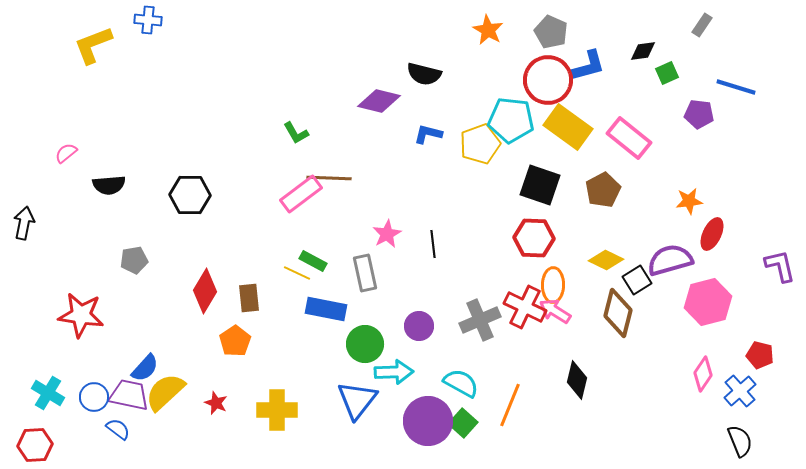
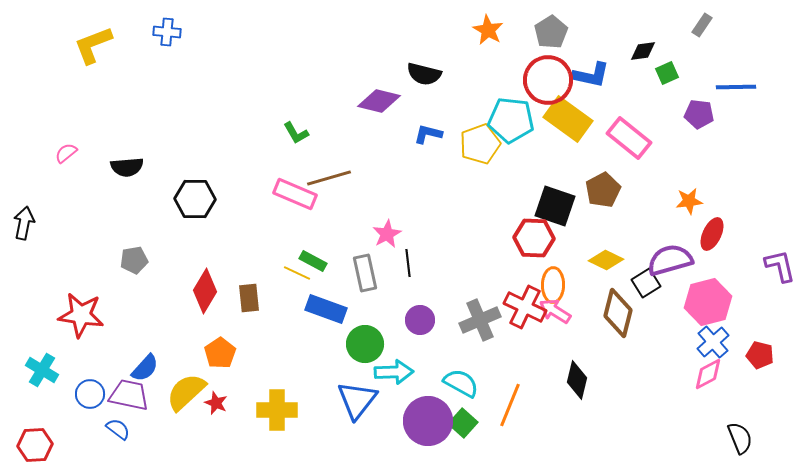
blue cross at (148, 20): moved 19 px right, 12 px down
gray pentagon at (551, 32): rotated 16 degrees clockwise
blue L-shape at (588, 66): moved 3 px right, 9 px down; rotated 27 degrees clockwise
blue line at (736, 87): rotated 18 degrees counterclockwise
yellow rectangle at (568, 127): moved 8 px up
brown line at (329, 178): rotated 18 degrees counterclockwise
black semicircle at (109, 185): moved 18 px right, 18 px up
black square at (540, 185): moved 15 px right, 21 px down
pink rectangle at (301, 194): moved 6 px left; rotated 60 degrees clockwise
black hexagon at (190, 195): moved 5 px right, 4 px down
black line at (433, 244): moved 25 px left, 19 px down
black square at (637, 280): moved 9 px right, 3 px down
blue rectangle at (326, 309): rotated 9 degrees clockwise
purple circle at (419, 326): moved 1 px right, 6 px up
orange pentagon at (235, 341): moved 15 px left, 12 px down
pink diamond at (703, 374): moved 5 px right; rotated 28 degrees clockwise
blue cross at (740, 391): moved 27 px left, 49 px up
yellow semicircle at (165, 392): moved 21 px right
cyan cross at (48, 393): moved 6 px left, 23 px up
blue circle at (94, 397): moved 4 px left, 3 px up
black semicircle at (740, 441): moved 3 px up
